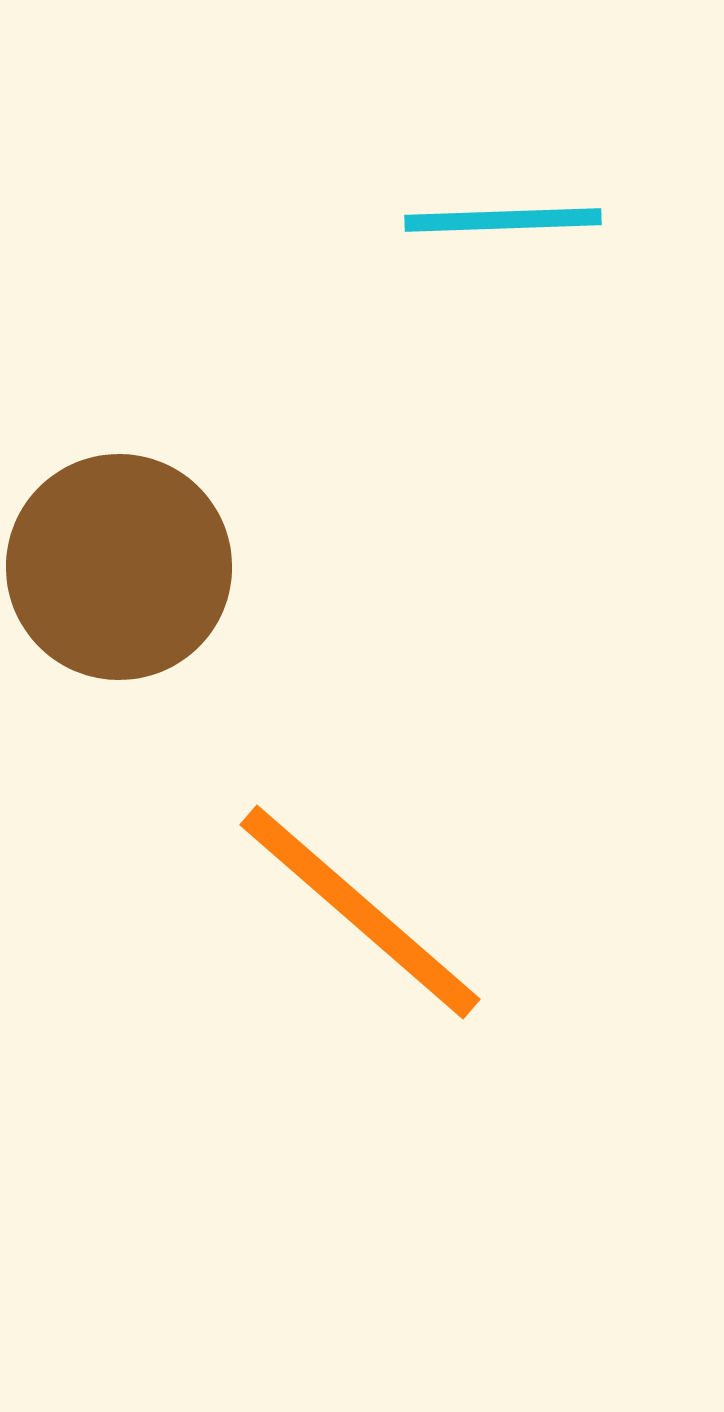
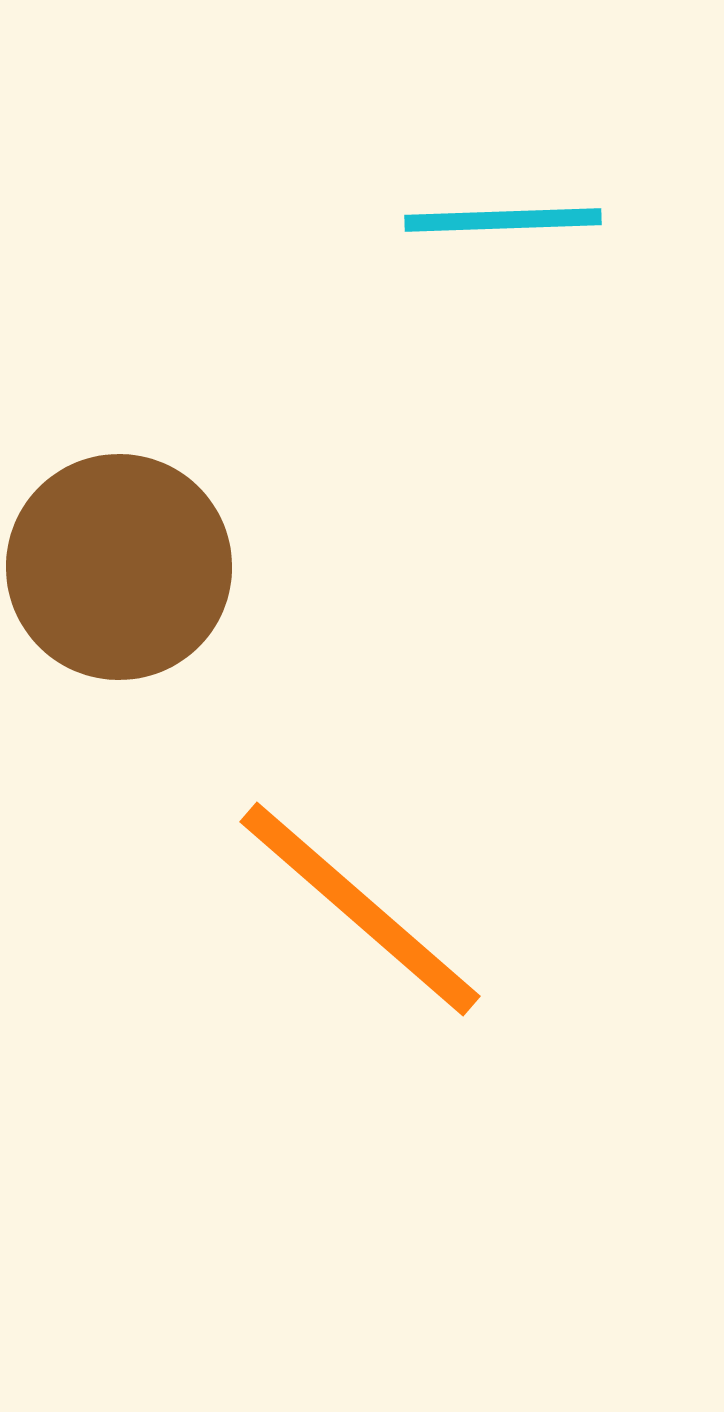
orange line: moved 3 px up
